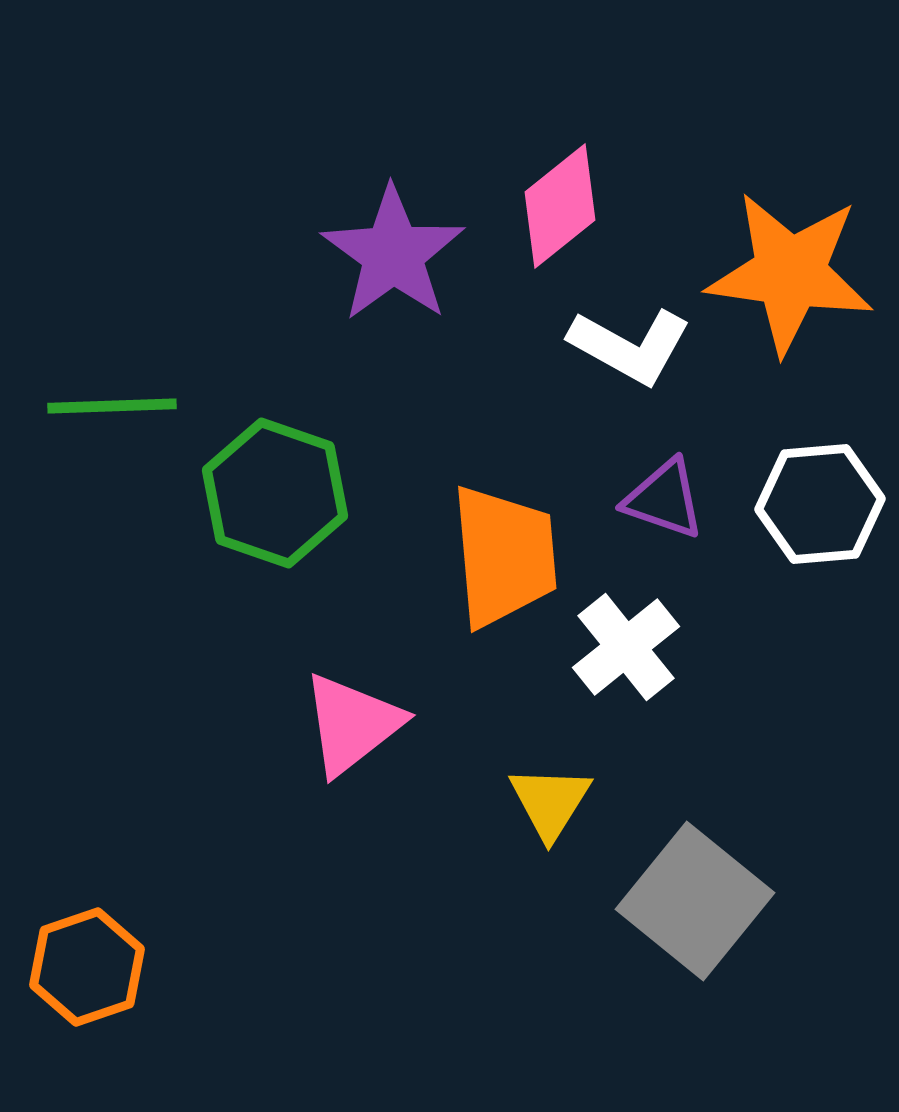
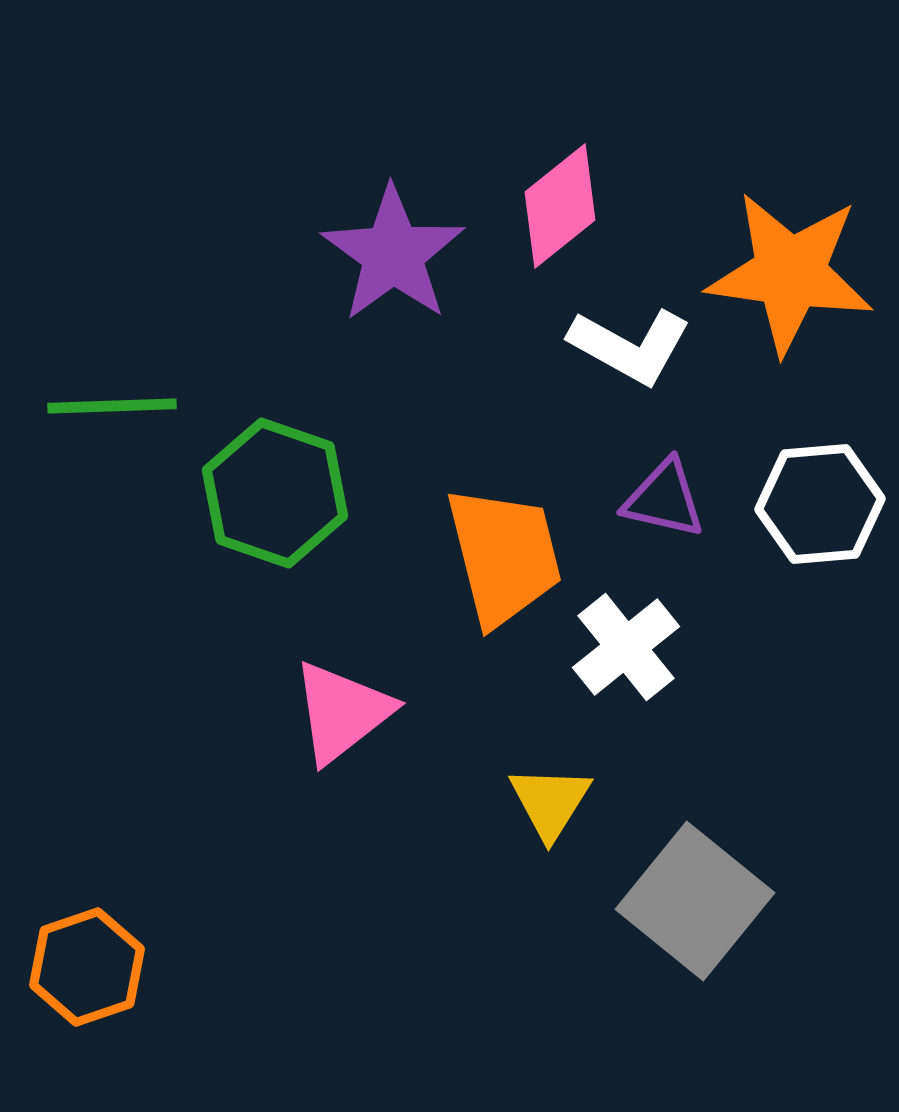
purple triangle: rotated 6 degrees counterclockwise
orange trapezoid: rotated 9 degrees counterclockwise
pink triangle: moved 10 px left, 12 px up
